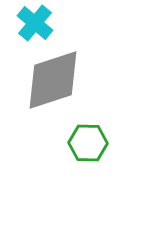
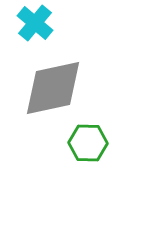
gray diamond: moved 8 px down; rotated 6 degrees clockwise
